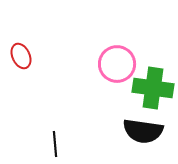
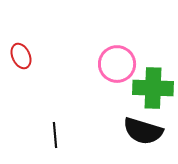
green cross: rotated 6 degrees counterclockwise
black semicircle: rotated 9 degrees clockwise
black line: moved 9 px up
